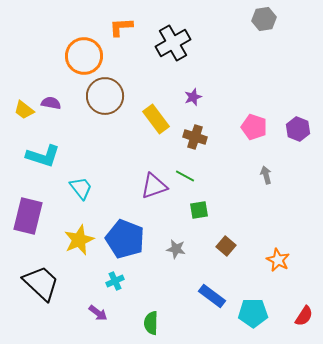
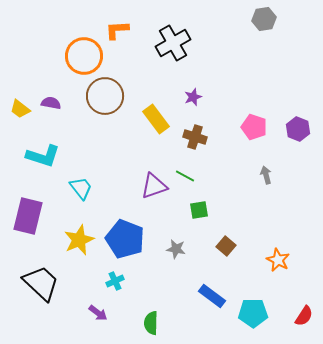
orange L-shape: moved 4 px left, 3 px down
yellow trapezoid: moved 4 px left, 1 px up
